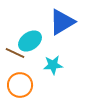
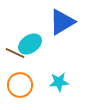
cyan ellipse: moved 3 px down
cyan star: moved 6 px right, 17 px down
